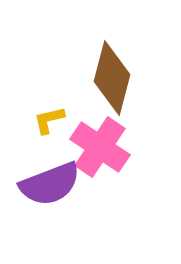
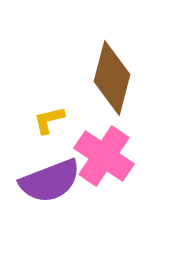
pink cross: moved 4 px right, 9 px down
purple semicircle: moved 3 px up
